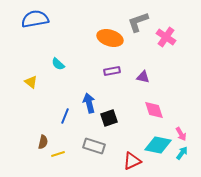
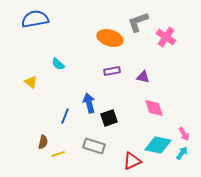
pink diamond: moved 2 px up
pink arrow: moved 3 px right
